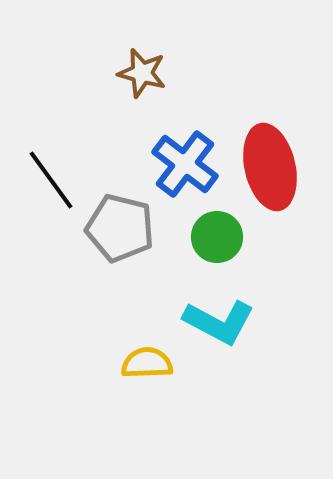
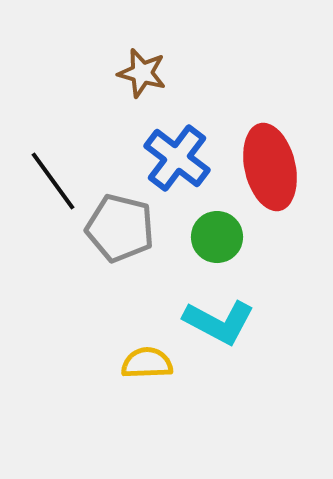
blue cross: moved 8 px left, 6 px up
black line: moved 2 px right, 1 px down
